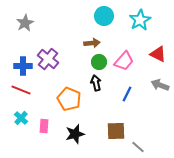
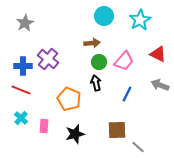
brown square: moved 1 px right, 1 px up
